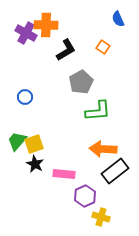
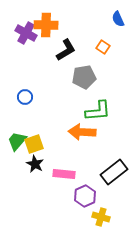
gray pentagon: moved 3 px right, 5 px up; rotated 20 degrees clockwise
orange arrow: moved 21 px left, 17 px up
black rectangle: moved 1 px left, 1 px down
